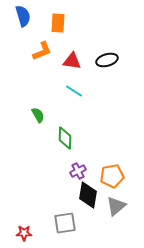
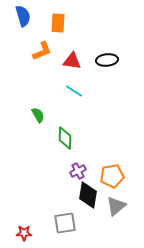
black ellipse: rotated 10 degrees clockwise
